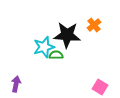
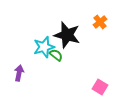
orange cross: moved 6 px right, 3 px up
black star: rotated 12 degrees clockwise
green semicircle: rotated 40 degrees clockwise
purple arrow: moved 3 px right, 11 px up
